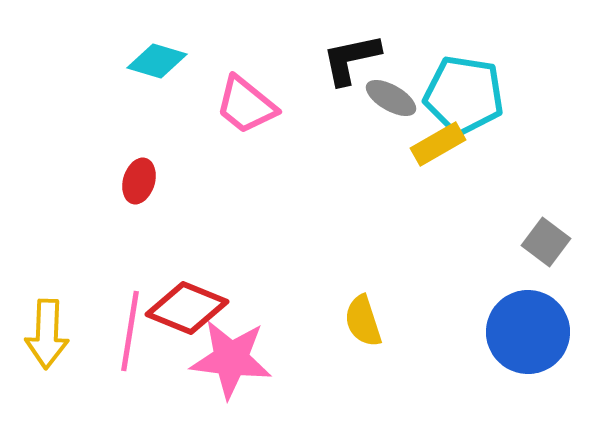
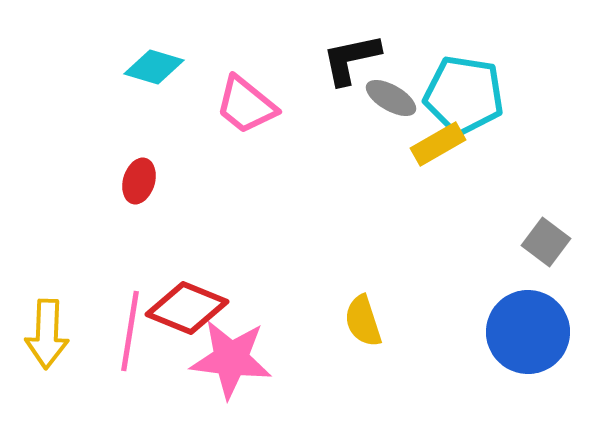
cyan diamond: moved 3 px left, 6 px down
